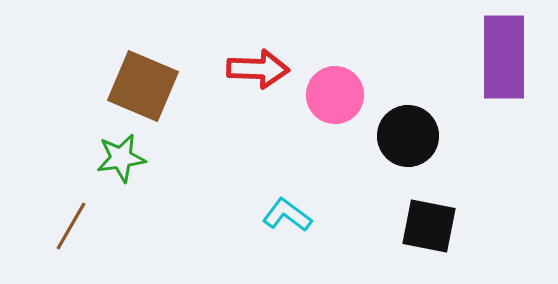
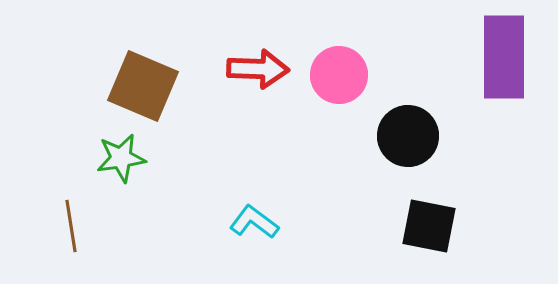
pink circle: moved 4 px right, 20 px up
cyan L-shape: moved 33 px left, 7 px down
brown line: rotated 39 degrees counterclockwise
